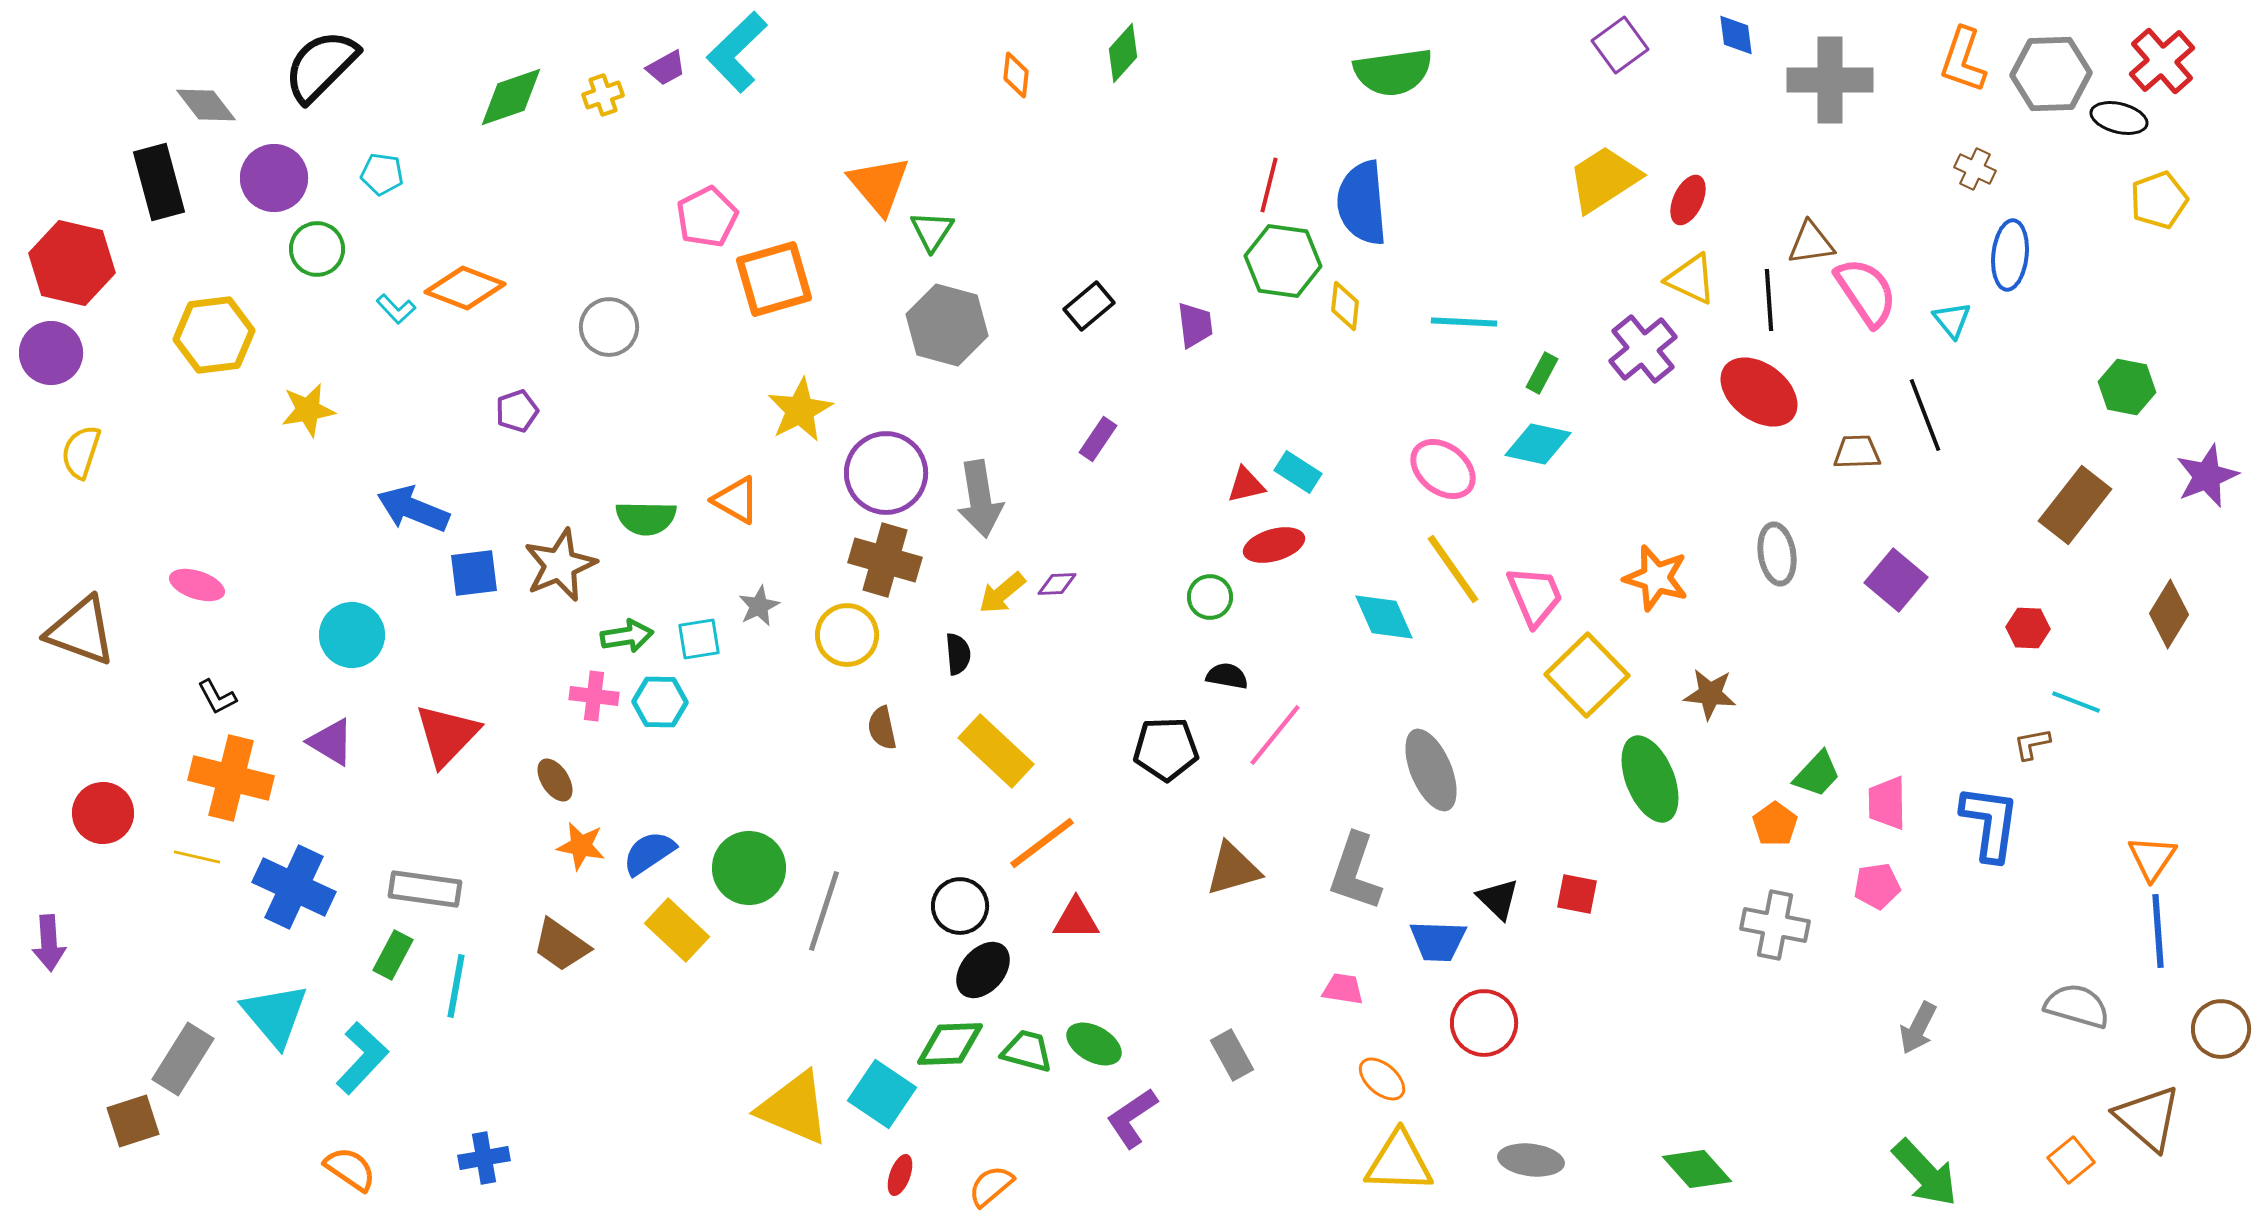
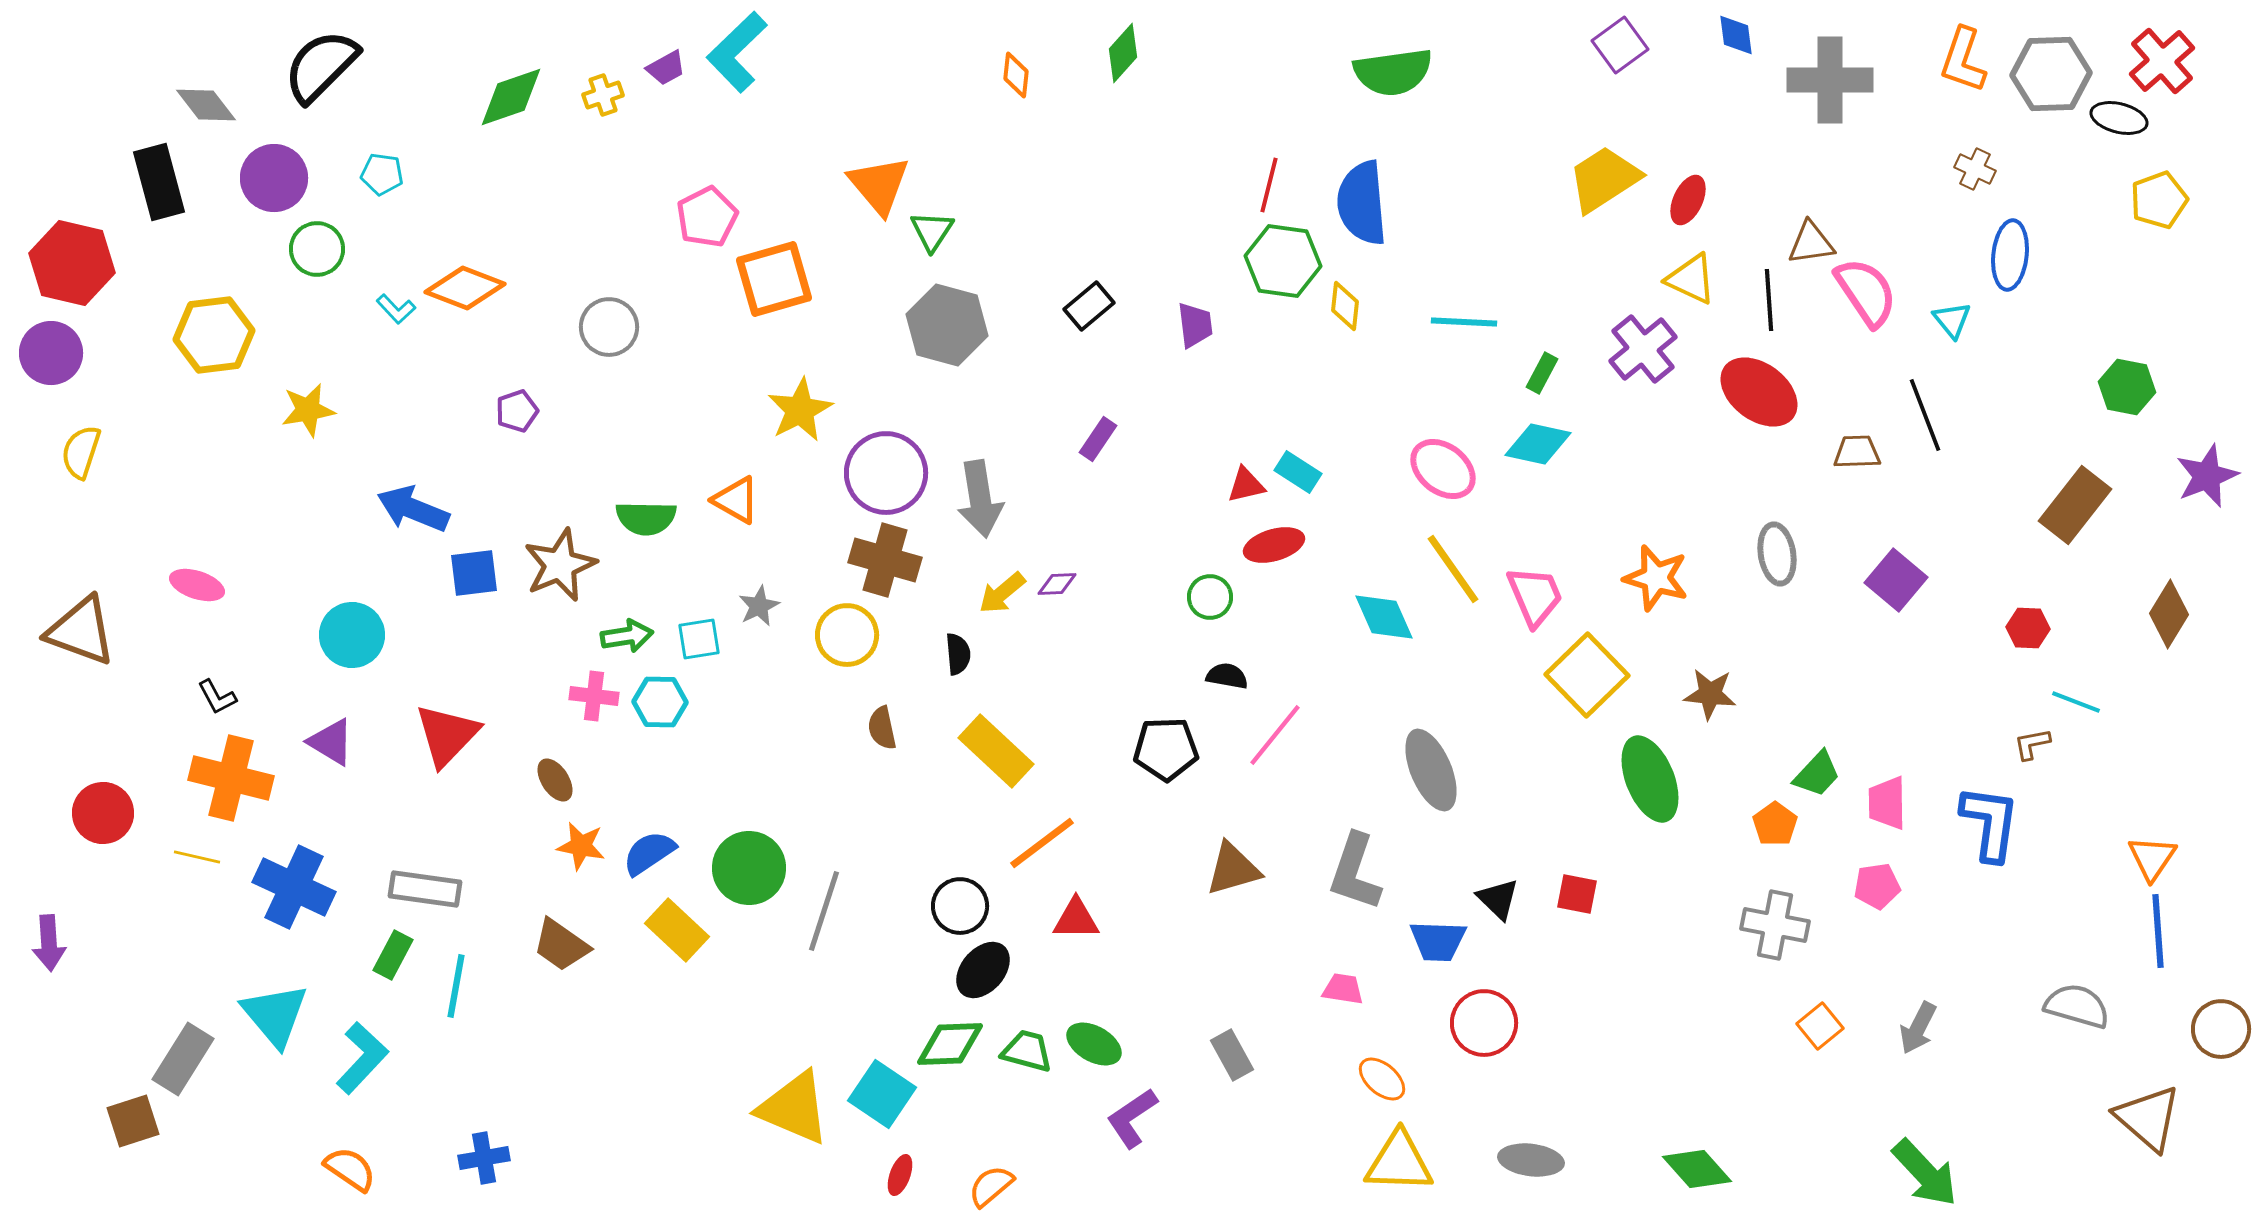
orange square at (2071, 1160): moved 251 px left, 134 px up
